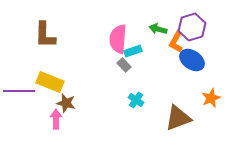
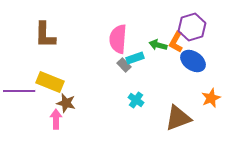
green arrow: moved 16 px down
cyan rectangle: moved 2 px right, 7 px down
blue ellipse: moved 1 px right, 1 px down
